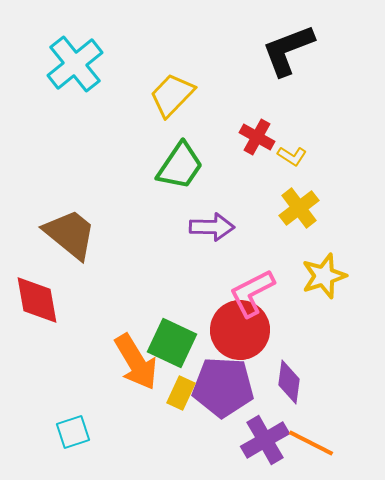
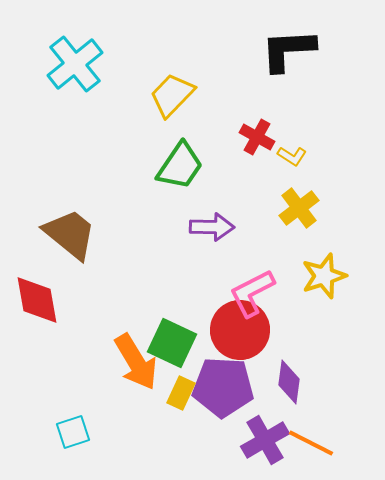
black L-shape: rotated 18 degrees clockwise
